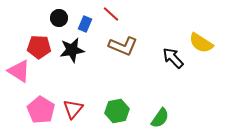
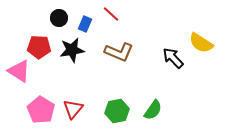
brown L-shape: moved 4 px left, 6 px down
green semicircle: moved 7 px left, 8 px up
